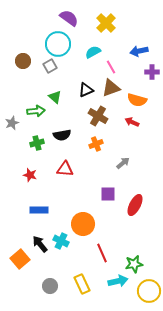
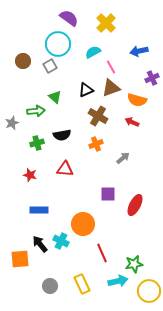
purple cross: moved 6 px down; rotated 24 degrees counterclockwise
gray arrow: moved 5 px up
orange square: rotated 36 degrees clockwise
